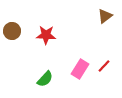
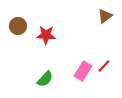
brown circle: moved 6 px right, 5 px up
pink rectangle: moved 3 px right, 2 px down
